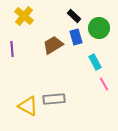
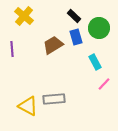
pink line: rotated 72 degrees clockwise
